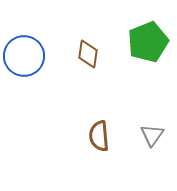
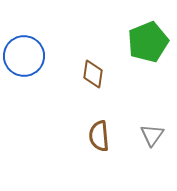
brown diamond: moved 5 px right, 20 px down
